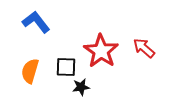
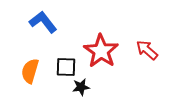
blue L-shape: moved 7 px right
red arrow: moved 3 px right, 2 px down
